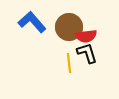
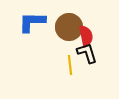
blue L-shape: rotated 48 degrees counterclockwise
red semicircle: rotated 95 degrees counterclockwise
yellow line: moved 1 px right, 2 px down
